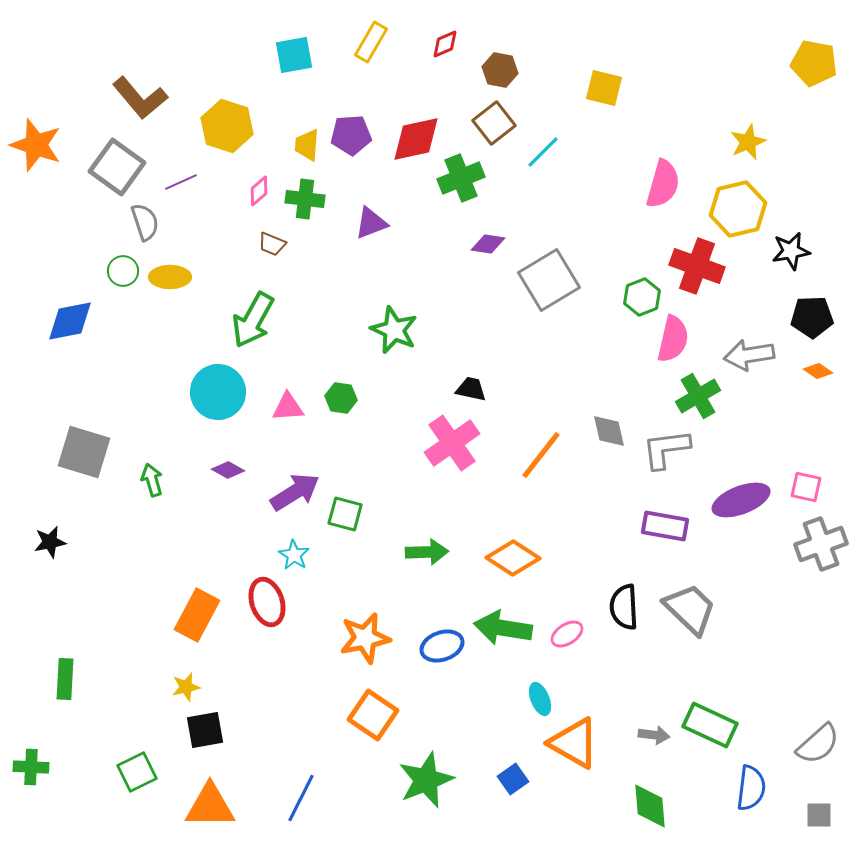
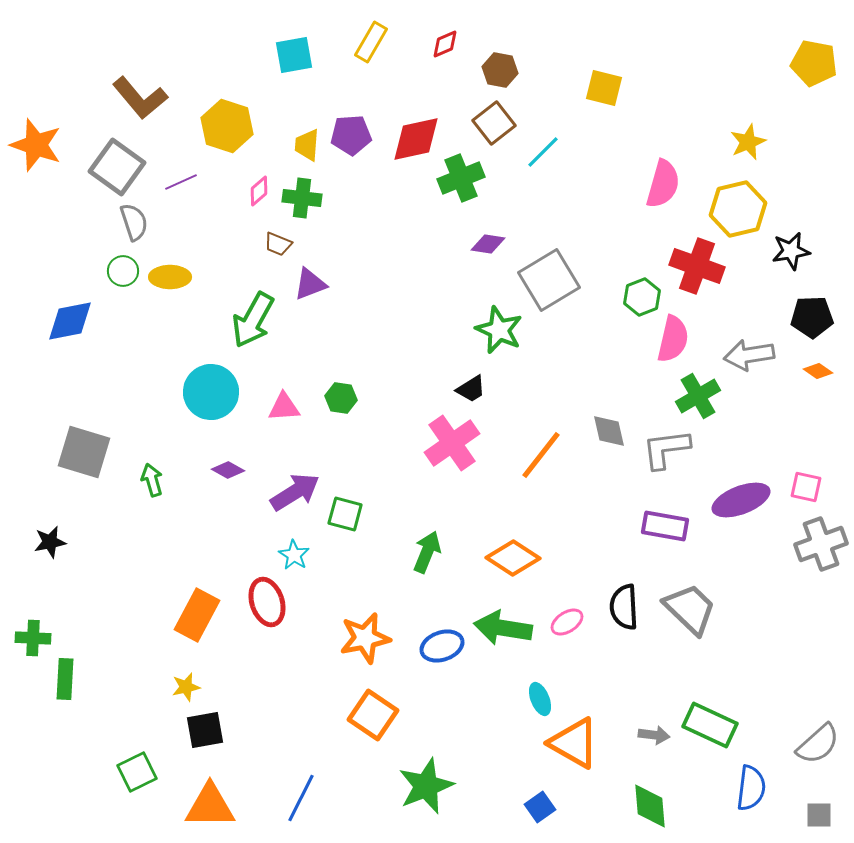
green cross at (305, 199): moved 3 px left, 1 px up
gray semicircle at (145, 222): moved 11 px left
purple triangle at (371, 223): moved 61 px left, 61 px down
brown trapezoid at (272, 244): moved 6 px right
green star at (394, 330): moved 105 px right
black trapezoid at (471, 389): rotated 136 degrees clockwise
cyan circle at (218, 392): moved 7 px left
pink triangle at (288, 407): moved 4 px left
green arrow at (427, 552): rotated 66 degrees counterclockwise
pink ellipse at (567, 634): moved 12 px up
green cross at (31, 767): moved 2 px right, 129 px up
blue square at (513, 779): moved 27 px right, 28 px down
green star at (426, 780): moved 6 px down
